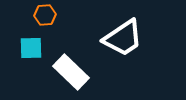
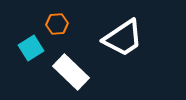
orange hexagon: moved 12 px right, 9 px down
cyan square: rotated 30 degrees counterclockwise
